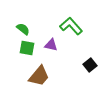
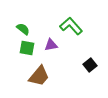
purple triangle: rotated 24 degrees counterclockwise
